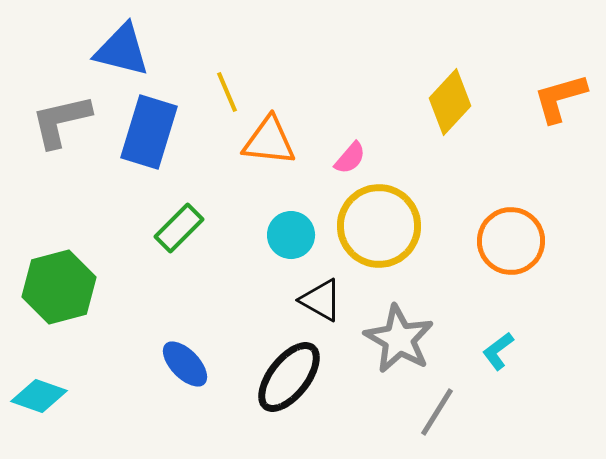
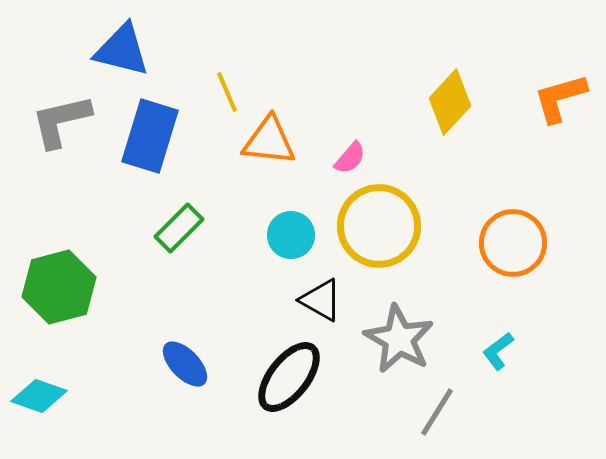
blue rectangle: moved 1 px right, 4 px down
orange circle: moved 2 px right, 2 px down
